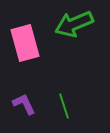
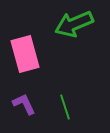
pink rectangle: moved 11 px down
green line: moved 1 px right, 1 px down
